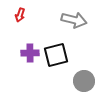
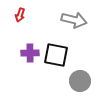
black square: rotated 25 degrees clockwise
gray circle: moved 4 px left
